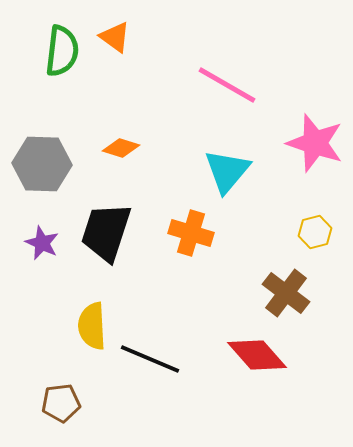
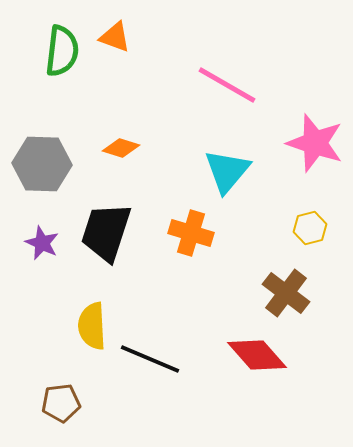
orange triangle: rotated 16 degrees counterclockwise
yellow hexagon: moved 5 px left, 4 px up
